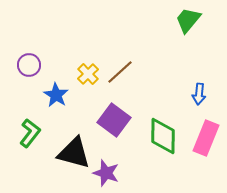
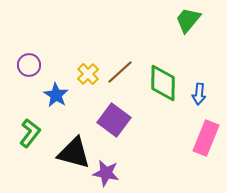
green diamond: moved 53 px up
purple star: rotated 8 degrees counterclockwise
